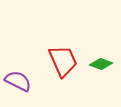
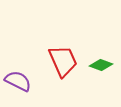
green diamond: moved 1 px down
